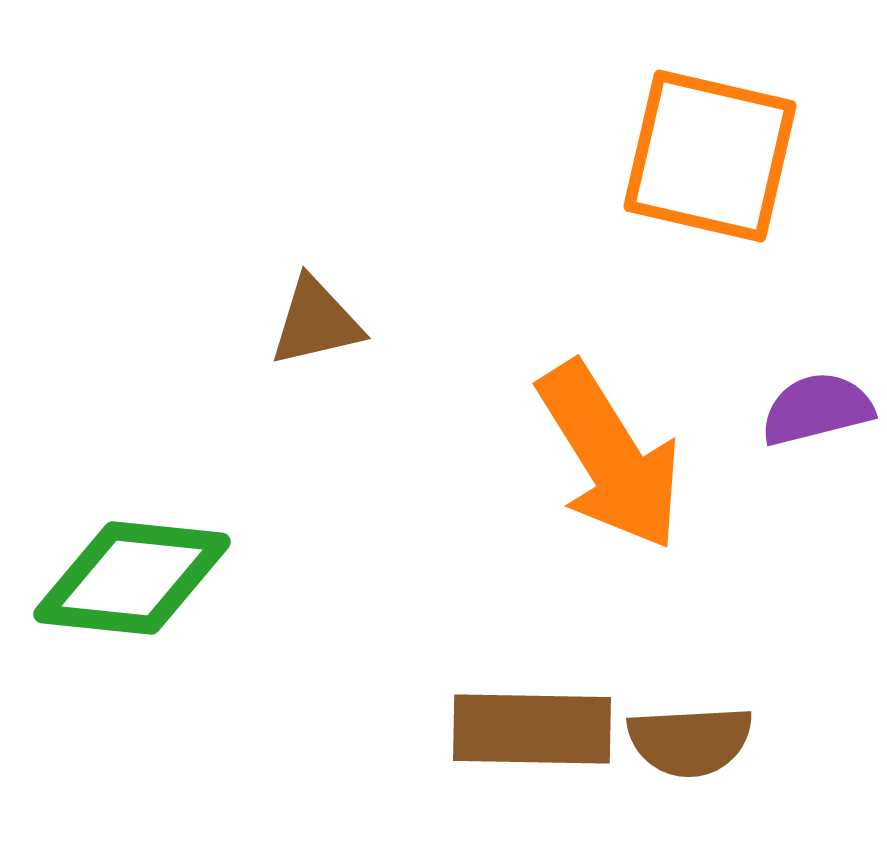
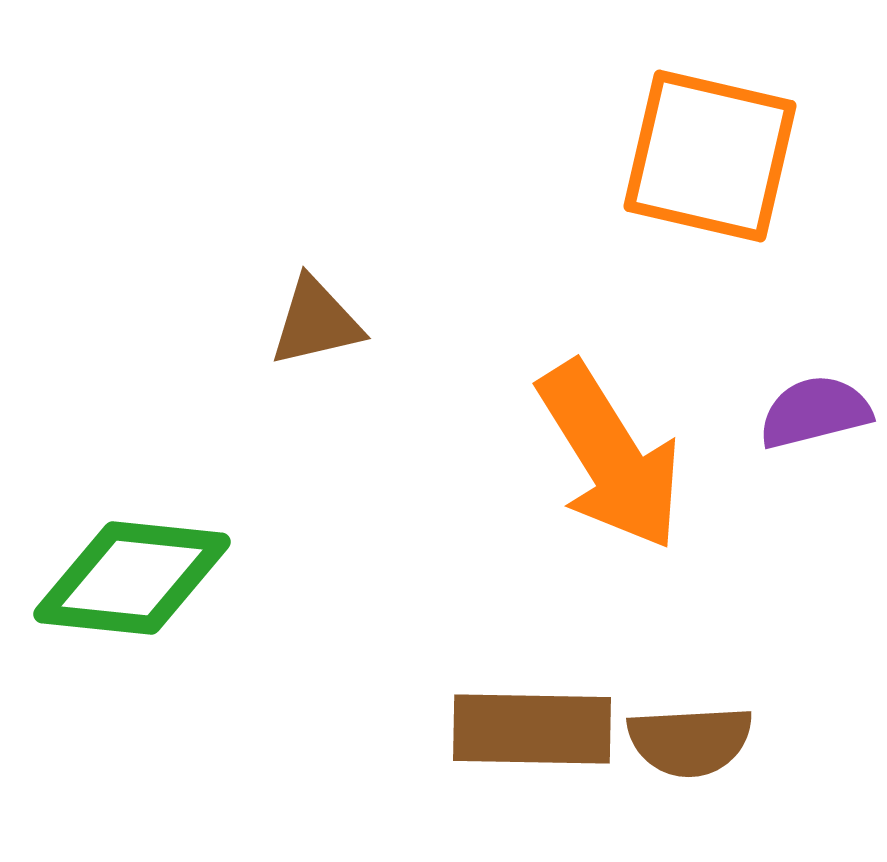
purple semicircle: moved 2 px left, 3 px down
